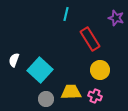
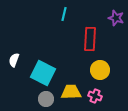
cyan line: moved 2 px left
red rectangle: rotated 35 degrees clockwise
cyan square: moved 3 px right, 3 px down; rotated 15 degrees counterclockwise
